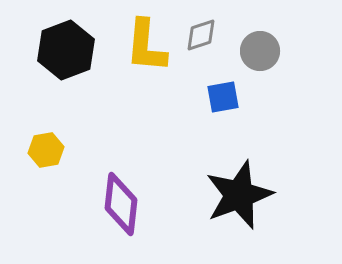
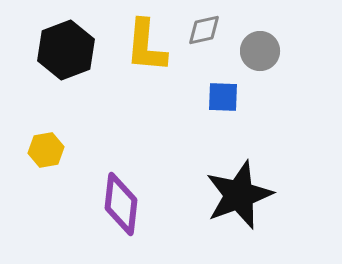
gray diamond: moved 3 px right, 5 px up; rotated 6 degrees clockwise
blue square: rotated 12 degrees clockwise
